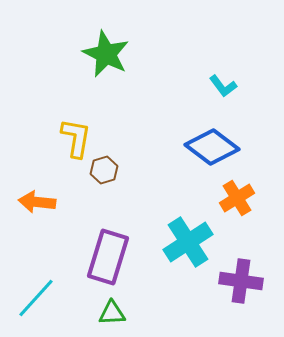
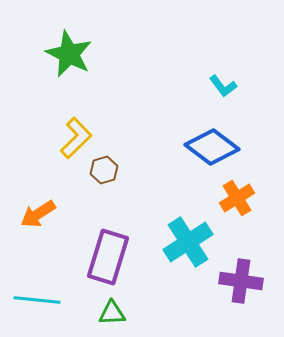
green star: moved 37 px left
yellow L-shape: rotated 36 degrees clockwise
orange arrow: moved 1 px right, 12 px down; rotated 39 degrees counterclockwise
cyan line: moved 1 px right, 2 px down; rotated 54 degrees clockwise
